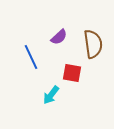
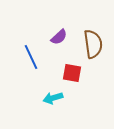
cyan arrow: moved 2 px right, 3 px down; rotated 36 degrees clockwise
